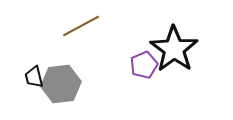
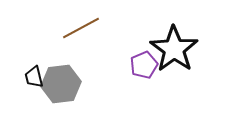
brown line: moved 2 px down
